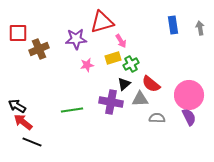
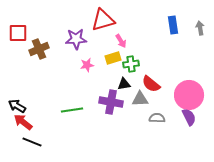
red triangle: moved 1 px right, 2 px up
green cross: rotated 21 degrees clockwise
black triangle: rotated 32 degrees clockwise
